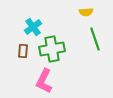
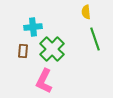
yellow semicircle: rotated 88 degrees clockwise
cyan cross: rotated 30 degrees clockwise
green cross: rotated 35 degrees counterclockwise
